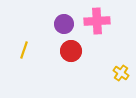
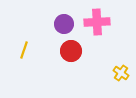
pink cross: moved 1 px down
